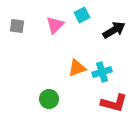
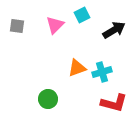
green circle: moved 1 px left
